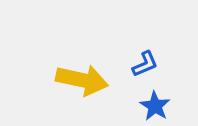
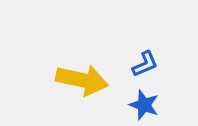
blue star: moved 11 px left, 1 px up; rotated 12 degrees counterclockwise
